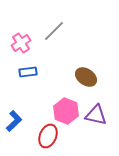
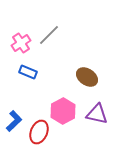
gray line: moved 5 px left, 4 px down
blue rectangle: rotated 30 degrees clockwise
brown ellipse: moved 1 px right
pink hexagon: moved 3 px left; rotated 10 degrees clockwise
purple triangle: moved 1 px right, 1 px up
red ellipse: moved 9 px left, 4 px up
